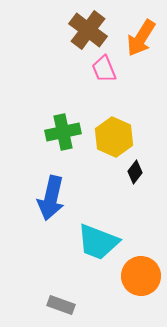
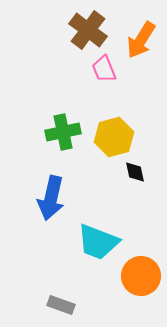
orange arrow: moved 2 px down
yellow hexagon: rotated 21 degrees clockwise
black diamond: rotated 50 degrees counterclockwise
